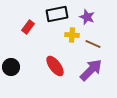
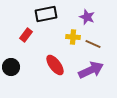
black rectangle: moved 11 px left
red rectangle: moved 2 px left, 8 px down
yellow cross: moved 1 px right, 2 px down
red ellipse: moved 1 px up
purple arrow: rotated 20 degrees clockwise
